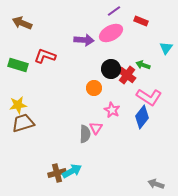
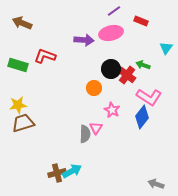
pink ellipse: rotated 15 degrees clockwise
